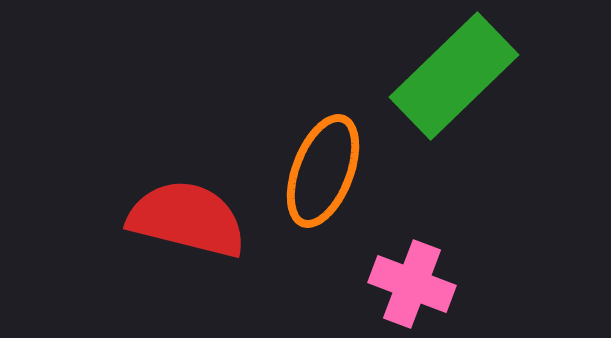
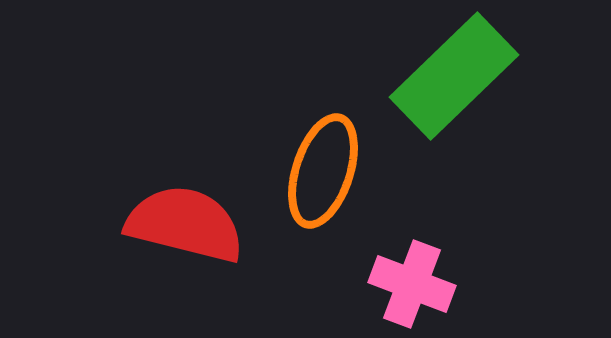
orange ellipse: rotated 3 degrees counterclockwise
red semicircle: moved 2 px left, 5 px down
